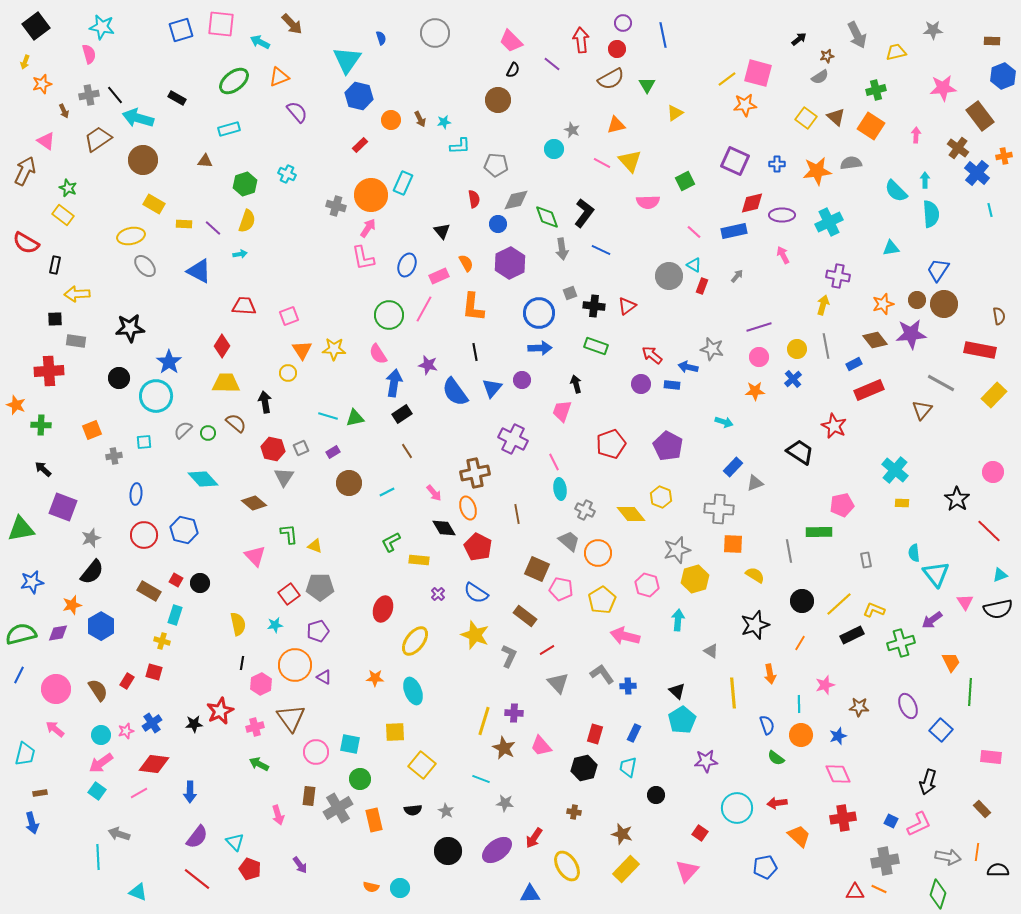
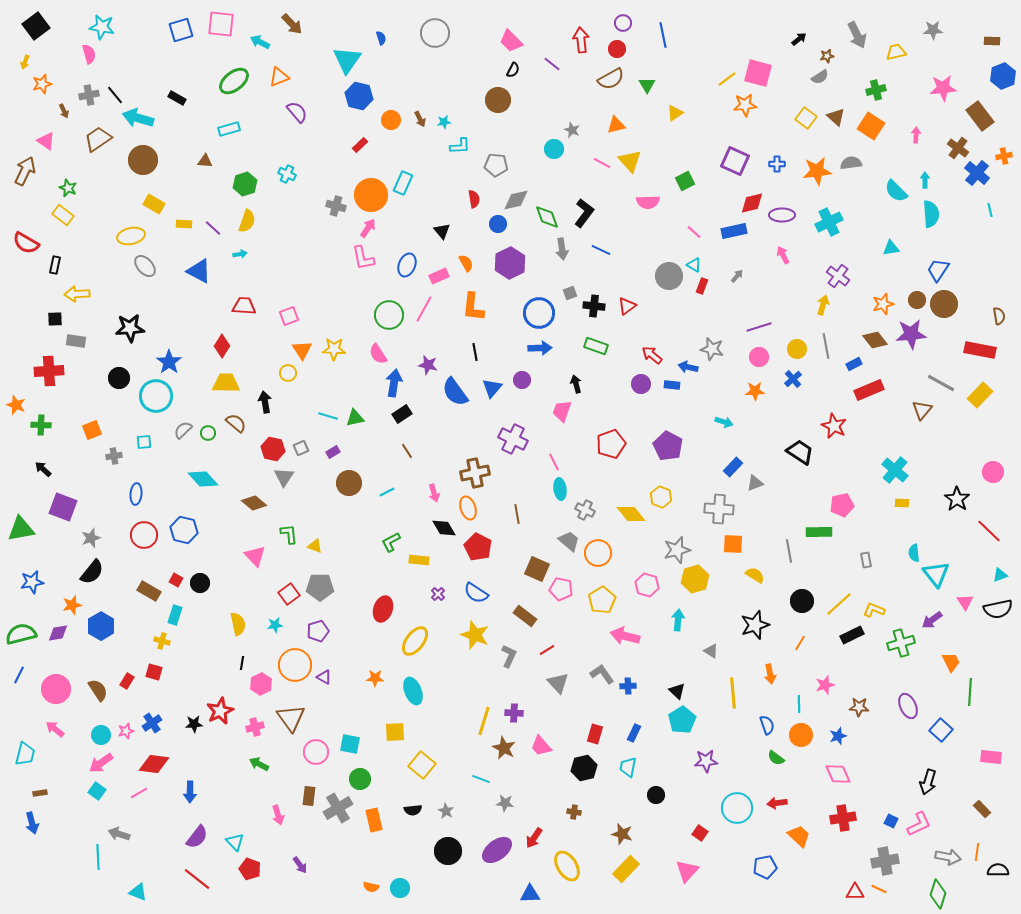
purple cross at (838, 276): rotated 25 degrees clockwise
yellow rectangle at (994, 395): moved 14 px left
pink arrow at (434, 493): rotated 24 degrees clockwise
